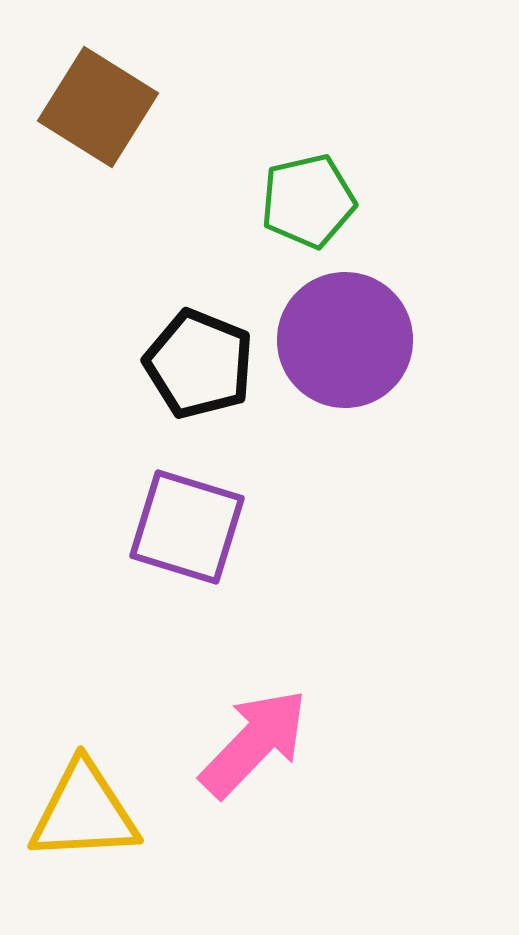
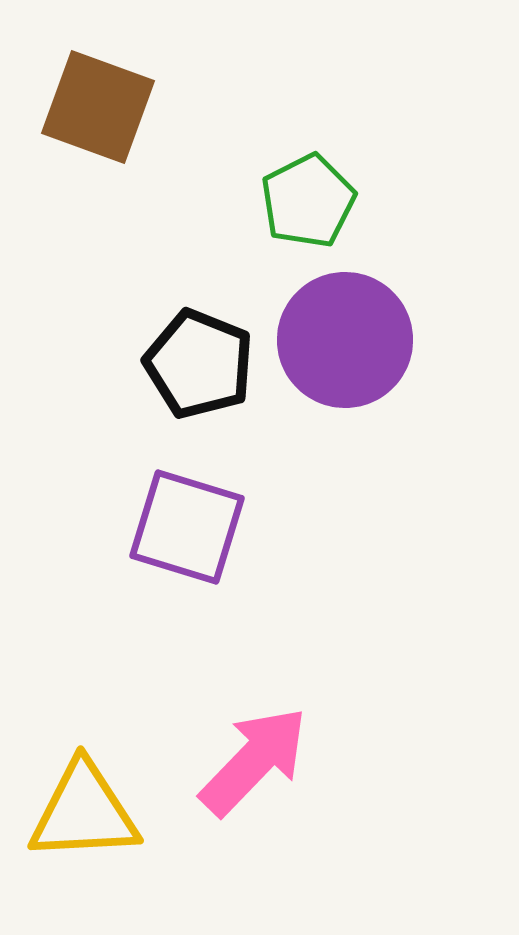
brown square: rotated 12 degrees counterclockwise
green pentagon: rotated 14 degrees counterclockwise
pink arrow: moved 18 px down
